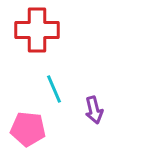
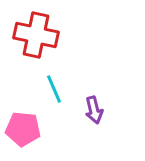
red cross: moved 1 px left, 5 px down; rotated 12 degrees clockwise
pink pentagon: moved 5 px left
